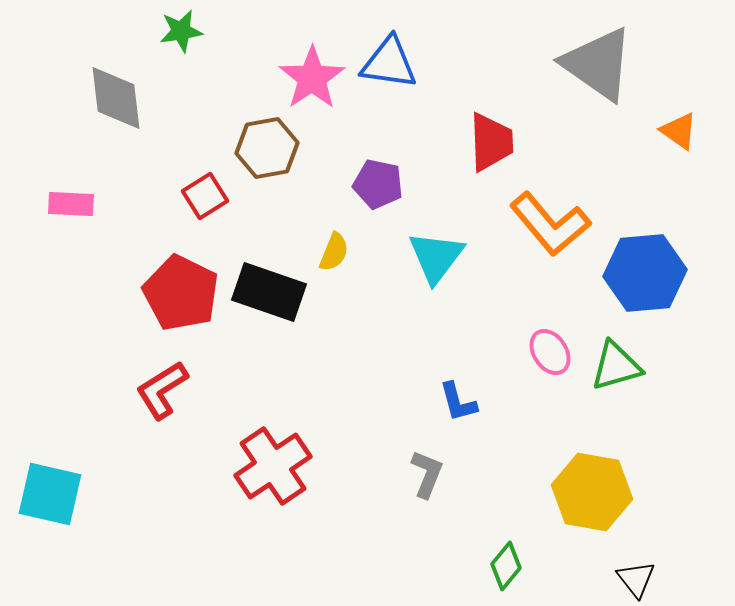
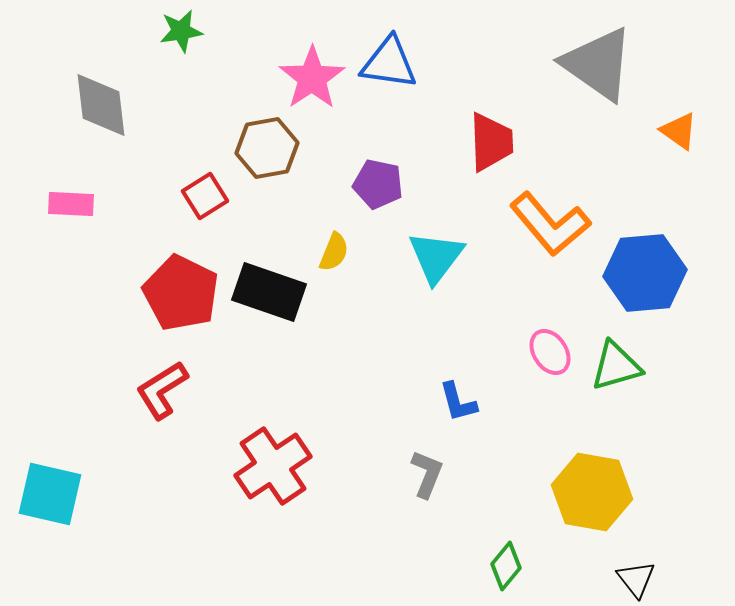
gray diamond: moved 15 px left, 7 px down
